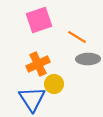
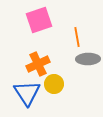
orange line: rotated 48 degrees clockwise
blue triangle: moved 5 px left, 6 px up
